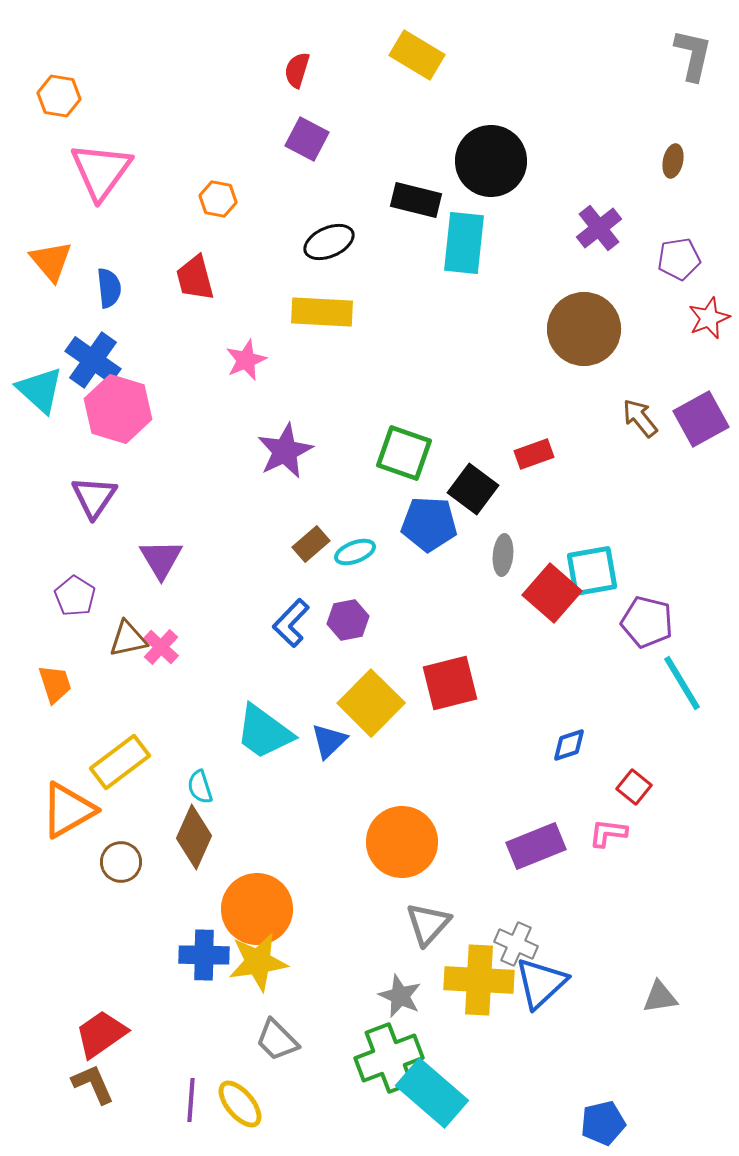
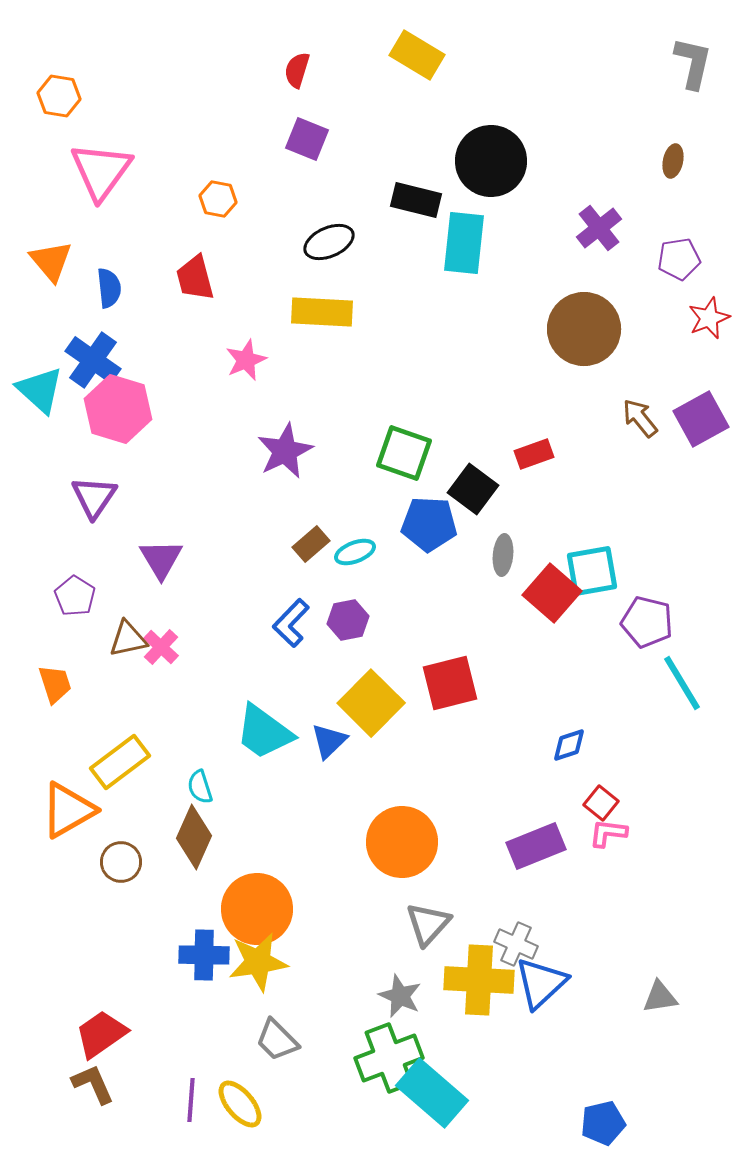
gray L-shape at (693, 55): moved 8 px down
purple square at (307, 139): rotated 6 degrees counterclockwise
red square at (634, 787): moved 33 px left, 16 px down
